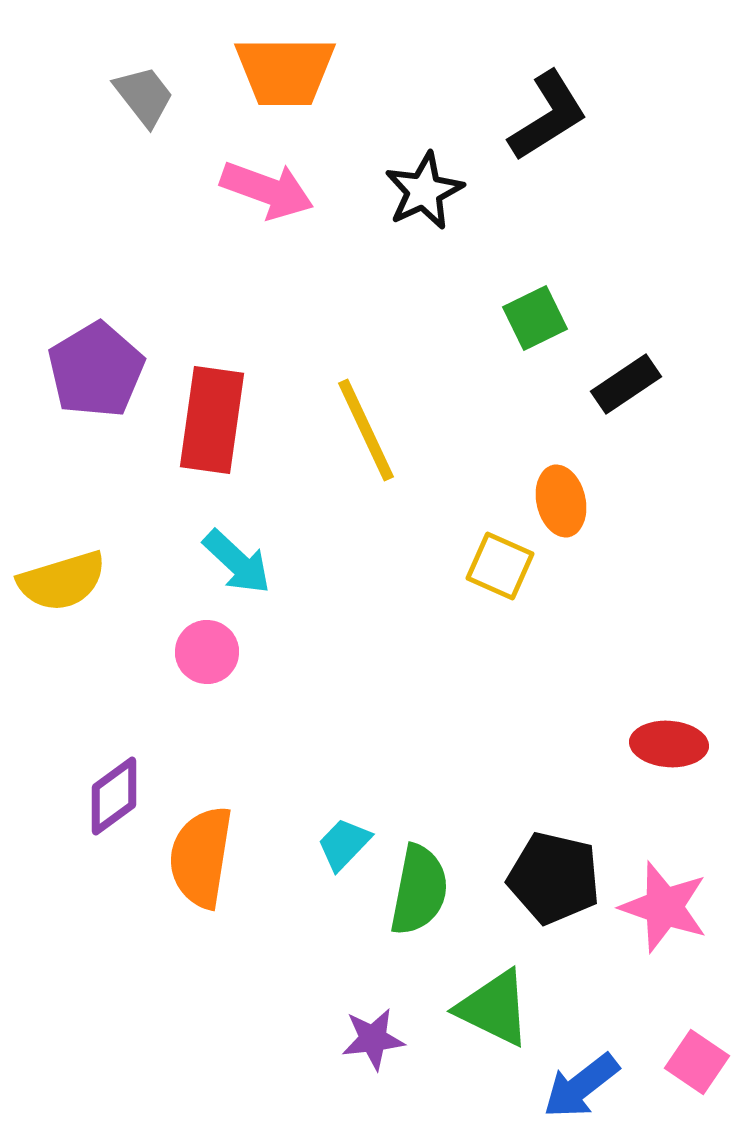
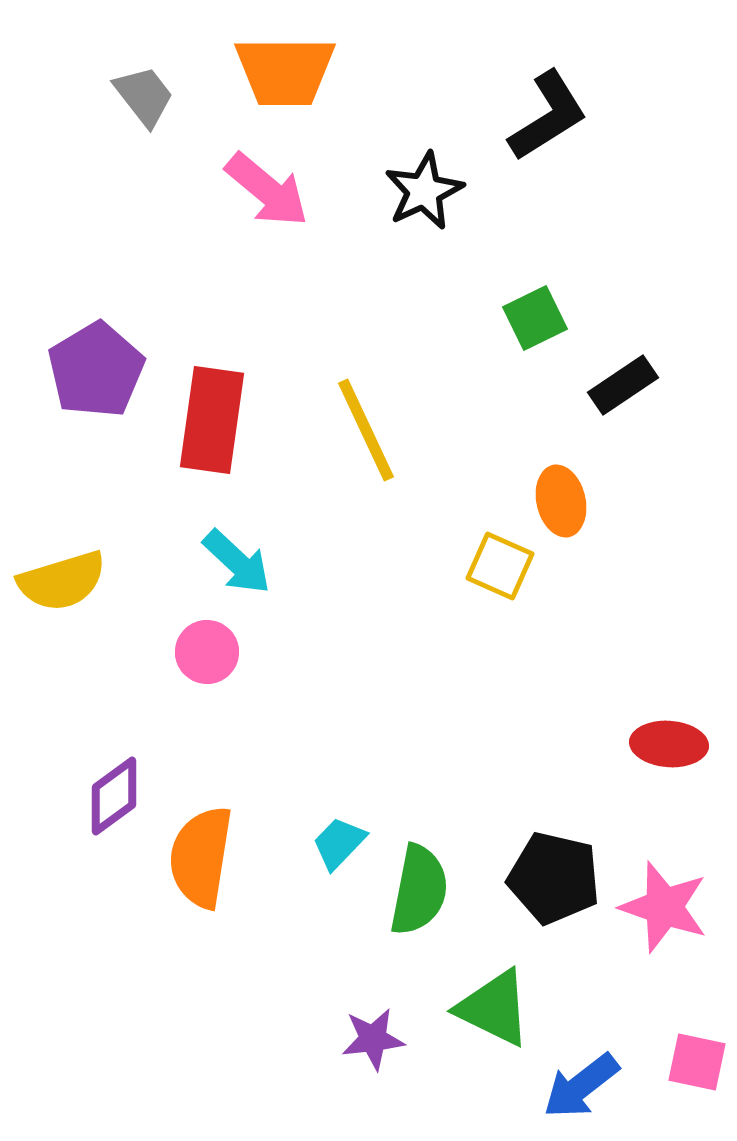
pink arrow: rotated 20 degrees clockwise
black rectangle: moved 3 px left, 1 px down
cyan trapezoid: moved 5 px left, 1 px up
pink square: rotated 22 degrees counterclockwise
